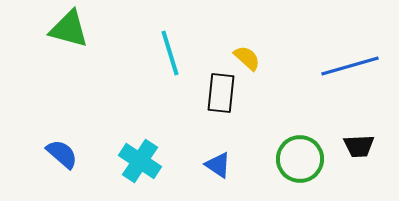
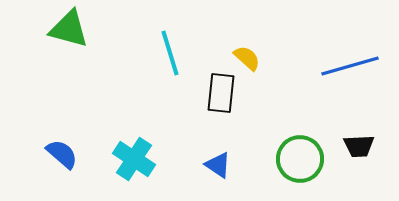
cyan cross: moved 6 px left, 2 px up
